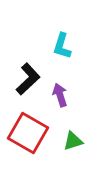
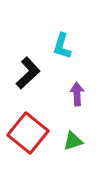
black L-shape: moved 6 px up
purple arrow: moved 17 px right, 1 px up; rotated 15 degrees clockwise
red square: rotated 9 degrees clockwise
